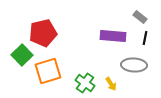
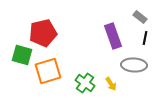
purple rectangle: rotated 65 degrees clockwise
green square: rotated 30 degrees counterclockwise
